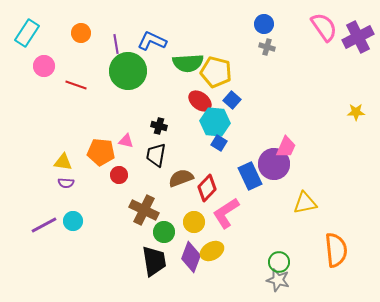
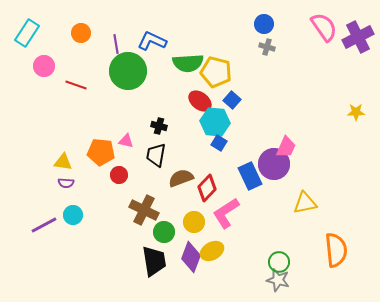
cyan circle at (73, 221): moved 6 px up
